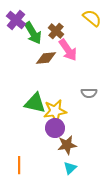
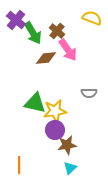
yellow semicircle: rotated 18 degrees counterclockwise
brown cross: moved 1 px right
purple circle: moved 2 px down
